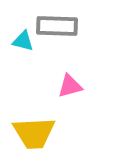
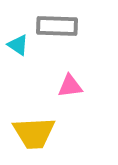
cyan triangle: moved 5 px left, 4 px down; rotated 20 degrees clockwise
pink triangle: rotated 8 degrees clockwise
